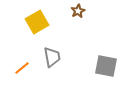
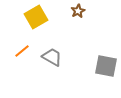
yellow square: moved 1 px left, 5 px up
gray trapezoid: rotated 50 degrees counterclockwise
orange line: moved 17 px up
